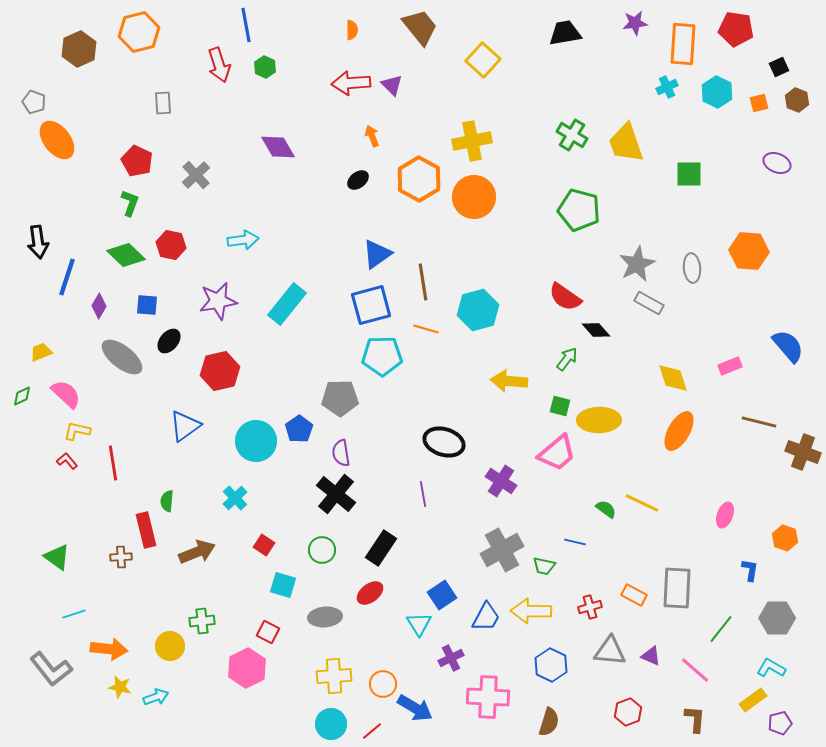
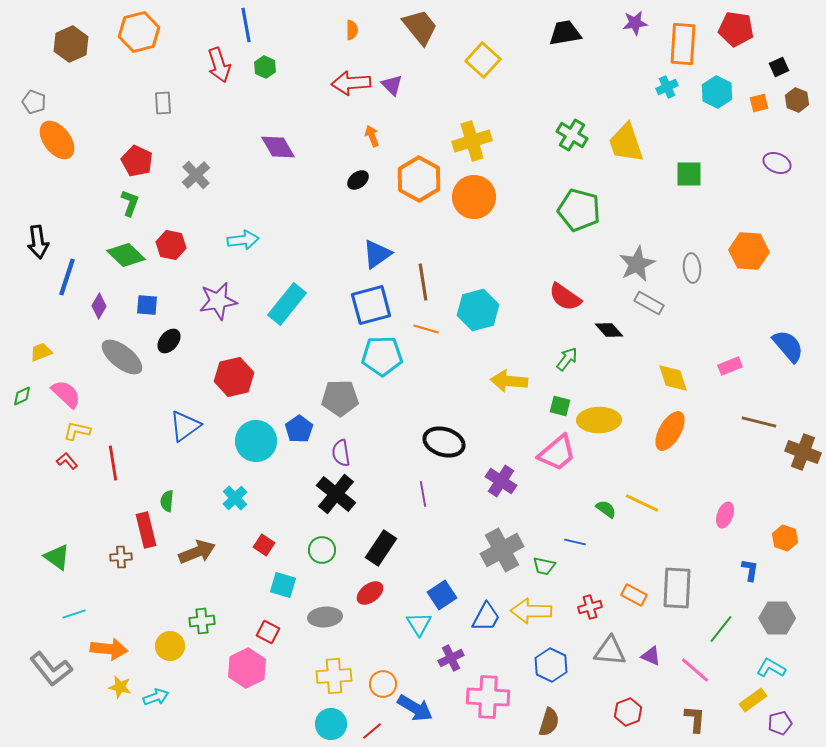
brown hexagon at (79, 49): moved 8 px left, 5 px up
yellow cross at (472, 141): rotated 6 degrees counterclockwise
black diamond at (596, 330): moved 13 px right
red hexagon at (220, 371): moved 14 px right, 6 px down
orange ellipse at (679, 431): moved 9 px left
